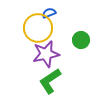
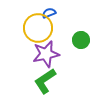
green L-shape: moved 5 px left
